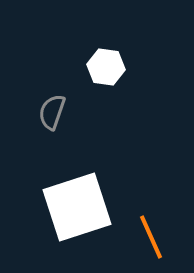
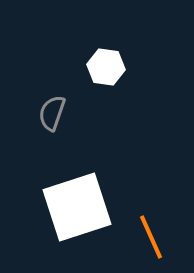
gray semicircle: moved 1 px down
